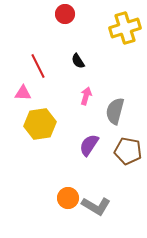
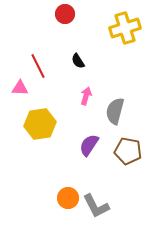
pink triangle: moved 3 px left, 5 px up
gray L-shape: rotated 32 degrees clockwise
